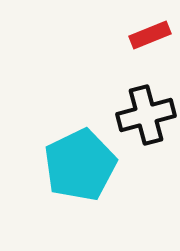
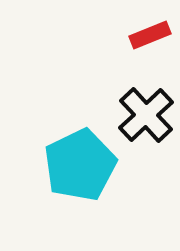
black cross: rotated 28 degrees counterclockwise
